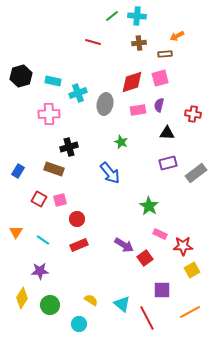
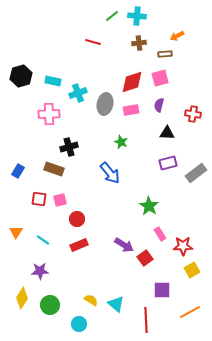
pink rectangle at (138, 110): moved 7 px left
red square at (39, 199): rotated 21 degrees counterclockwise
pink rectangle at (160, 234): rotated 32 degrees clockwise
cyan triangle at (122, 304): moved 6 px left
red line at (147, 318): moved 1 px left, 2 px down; rotated 25 degrees clockwise
